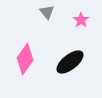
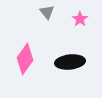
pink star: moved 1 px left, 1 px up
black ellipse: rotated 32 degrees clockwise
